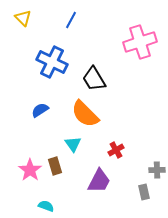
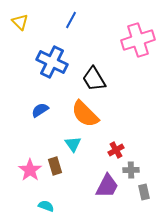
yellow triangle: moved 3 px left, 4 px down
pink cross: moved 2 px left, 2 px up
gray cross: moved 26 px left
purple trapezoid: moved 8 px right, 5 px down
